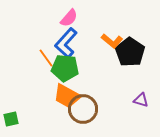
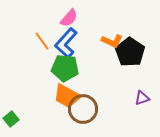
orange L-shape: rotated 15 degrees counterclockwise
orange line: moved 4 px left, 17 px up
purple triangle: moved 1 px right, 2 px up; rotated 35 degrees counterclockwise
green square: rotated 28 degrees counterclockwise
